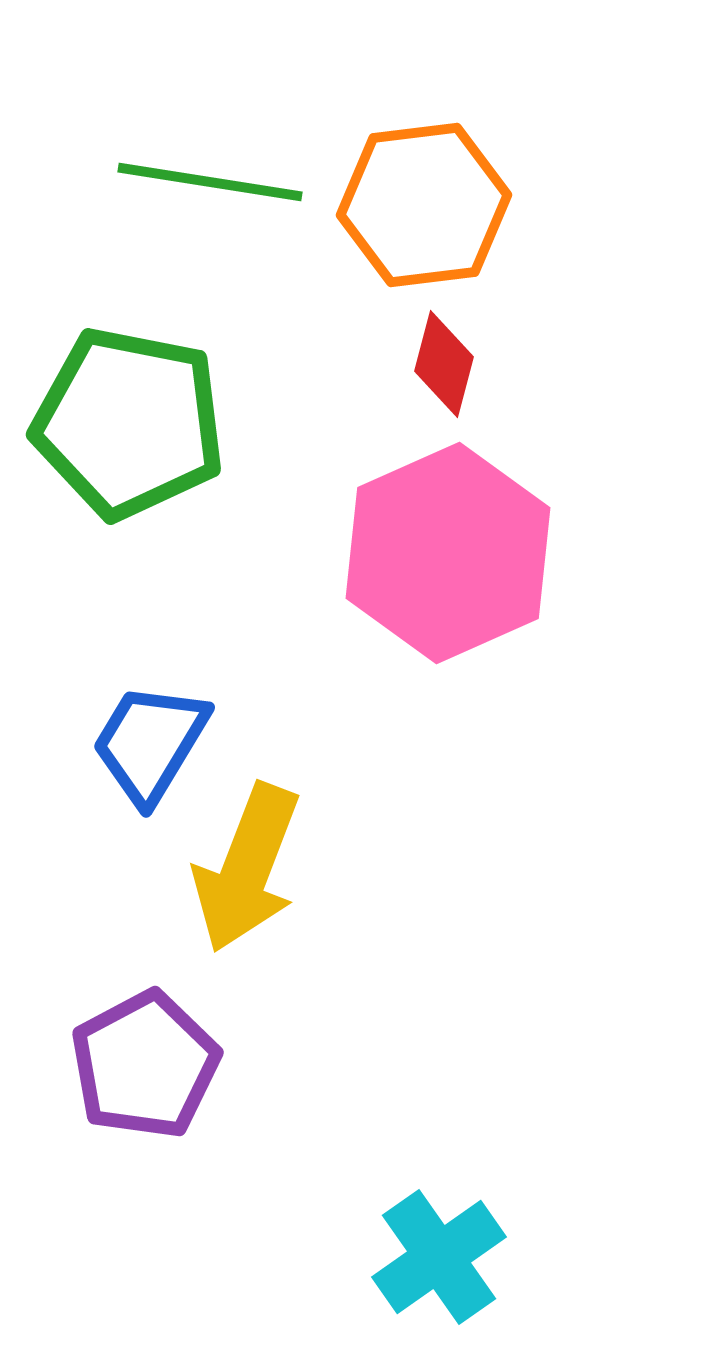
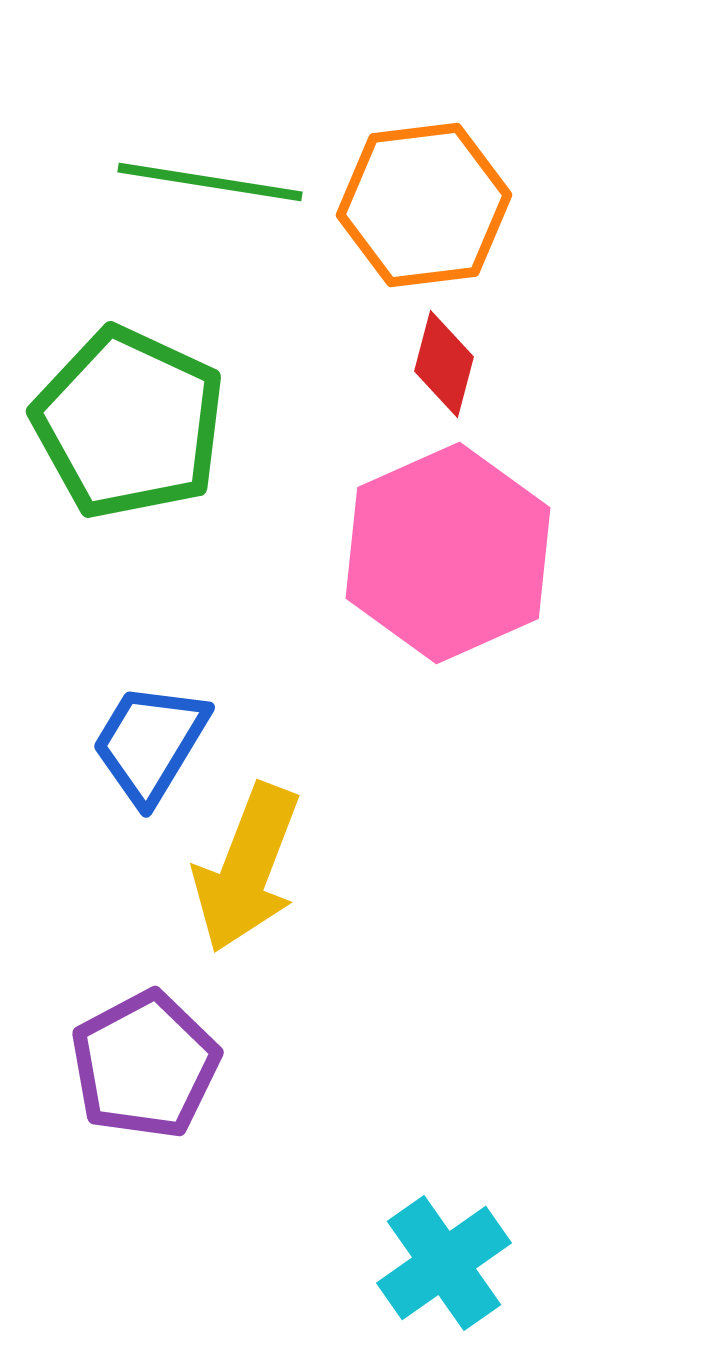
green pentagon: rotated 14 degrees clockwise
cyan cross: moved 5 px right, 6 px down
